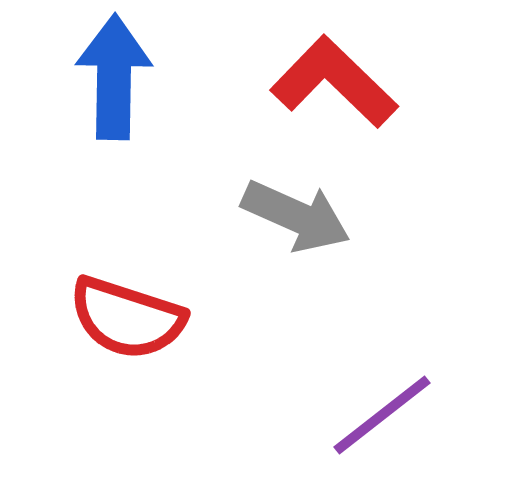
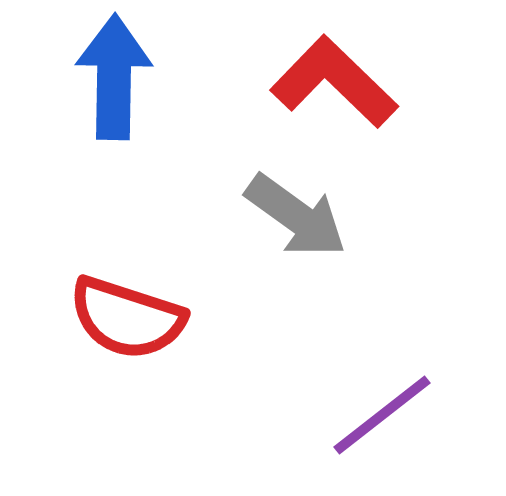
gray arrow: rotated 12 degrees clockwise
